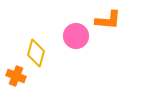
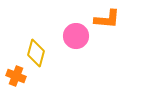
orange L-shape: moved 1 px left, 1 px up
